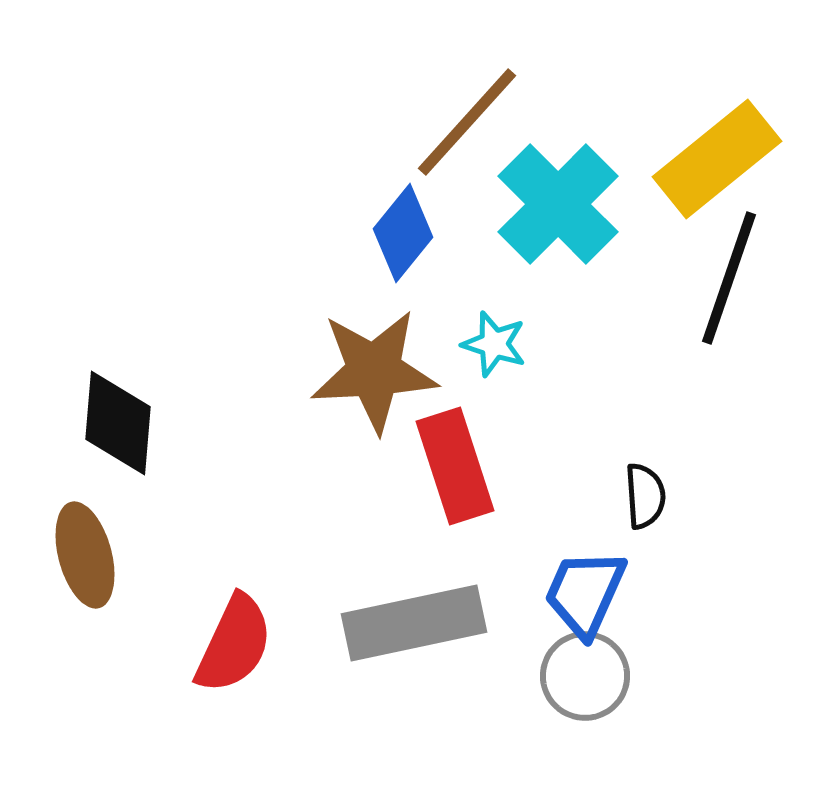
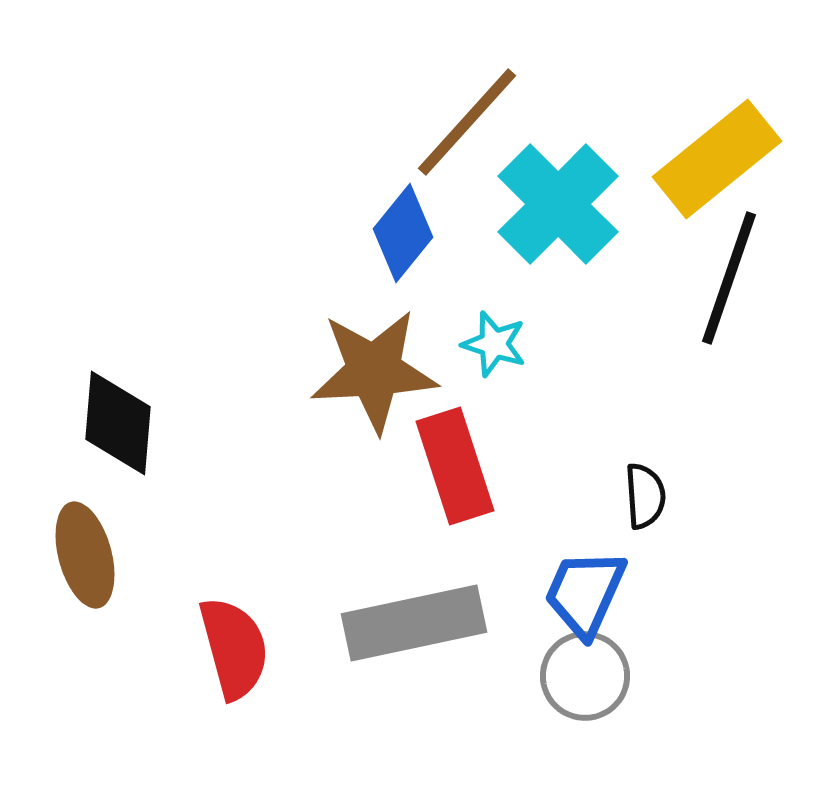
red semicircle: moved 4 px down; rotated 40 degrees counterclockwise
